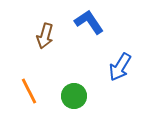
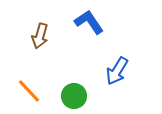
brown arrow: moved 5 px left
blue arrow: moved 3 px left, 4 px down
orange line: rotated 16 degrees counterclockwise
